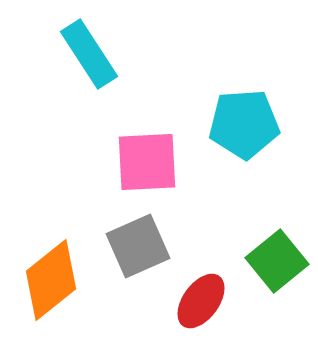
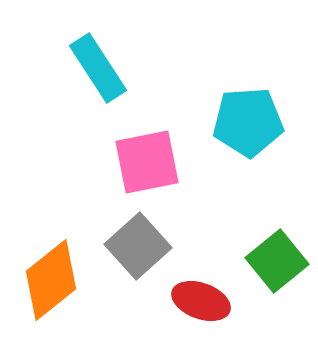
cyan rectangle: moved 9 px right, 14 px down
cyan pentagon: moved 4 px right, 2 px up
pink square: rotated 8 degrees counterclockwise
gray square: rotated 18 degrees counterclockwise
red ellipse: rotated 74 degrees clockwise
